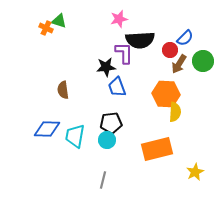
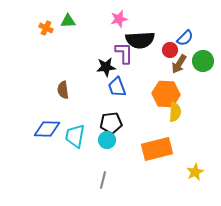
green triangle: moved 9 px right; rotated 21 degrees counterclockwise
